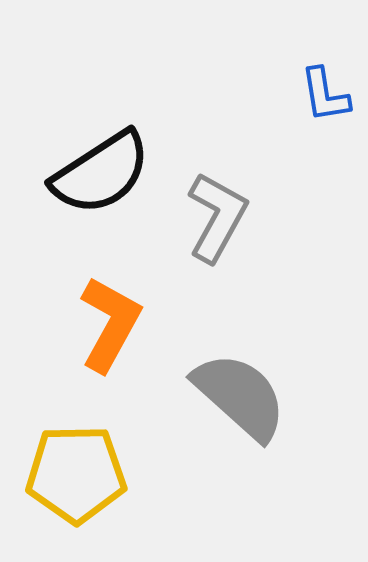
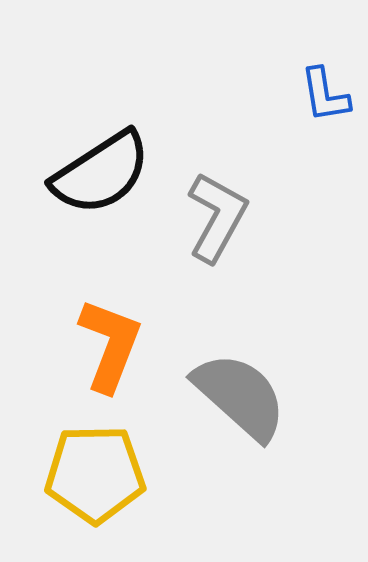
orange L-shape: moved 21 px down; rotated 8 degrees counterclockwise
yellow pentagon: moved 19 px right
